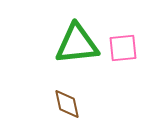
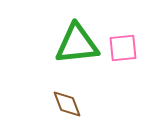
brown diamond: rotated 8 degrees counterclockwise
